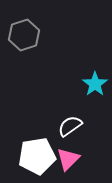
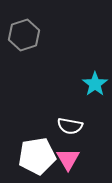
white semicircle: rotated 135 degrees counterclockwise
pink triangle: rotated 15 degrees counterclockwise
